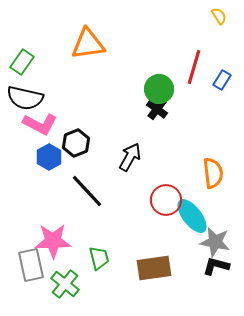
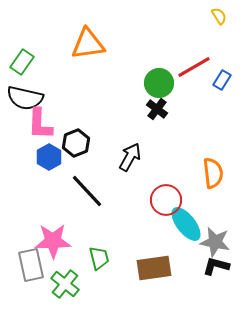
red line: rotated 44 degrees clockwise
green circle: moved 6 px up
pink L-shape: rotated 64 degrees clockwise
cyan ellipse: moved 6 px left, 8 px down
